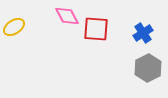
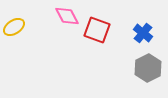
red square: moved 1 px right, 1 px down; rotated 16 degrees clockwise
blue cross: rotated 18 degrees counterclockwise
